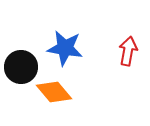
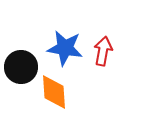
red arrow: moved 25 px left
orange diamond: rotated 36 degrees clockwise
